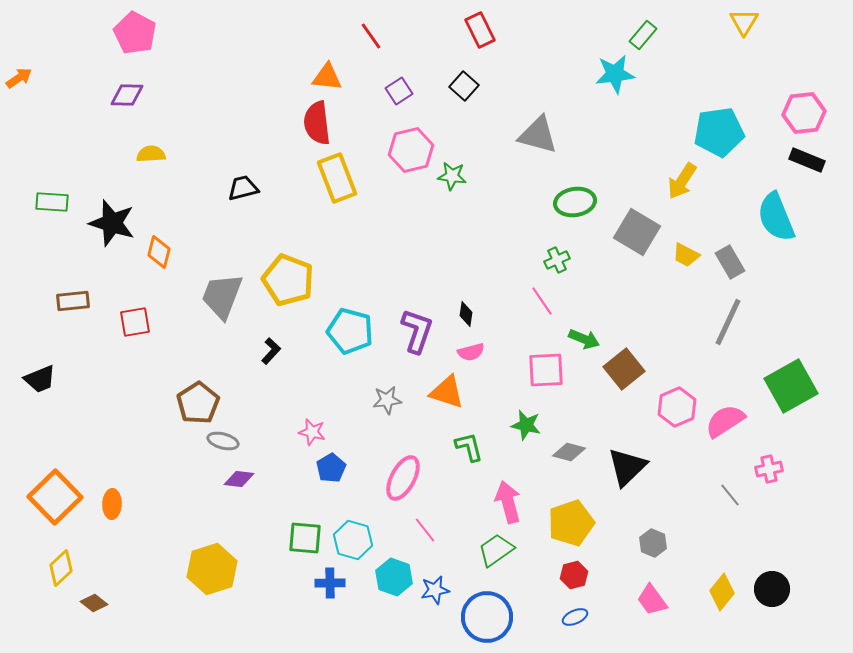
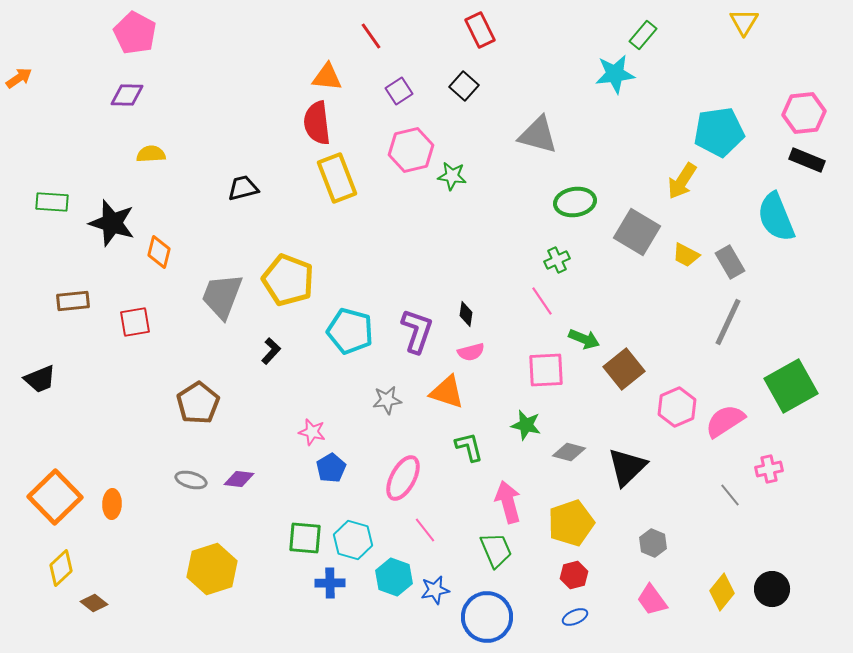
gray ellipse at (223, 441): moved 32 px left, 39 px down
green trapezoid at (496, 550): rotated 102 degrees clockwise
